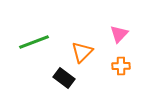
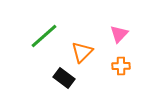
green line: moved 10 px right, 6 px up; rotated 20 degrees counterclockwise
